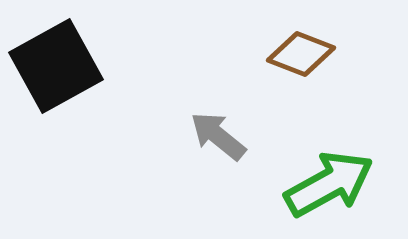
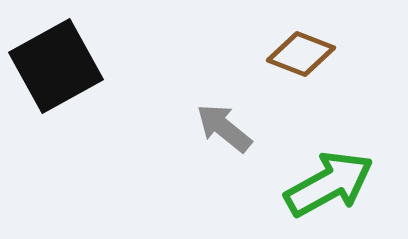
gray arrow: moved 6 px right, 8 px up
